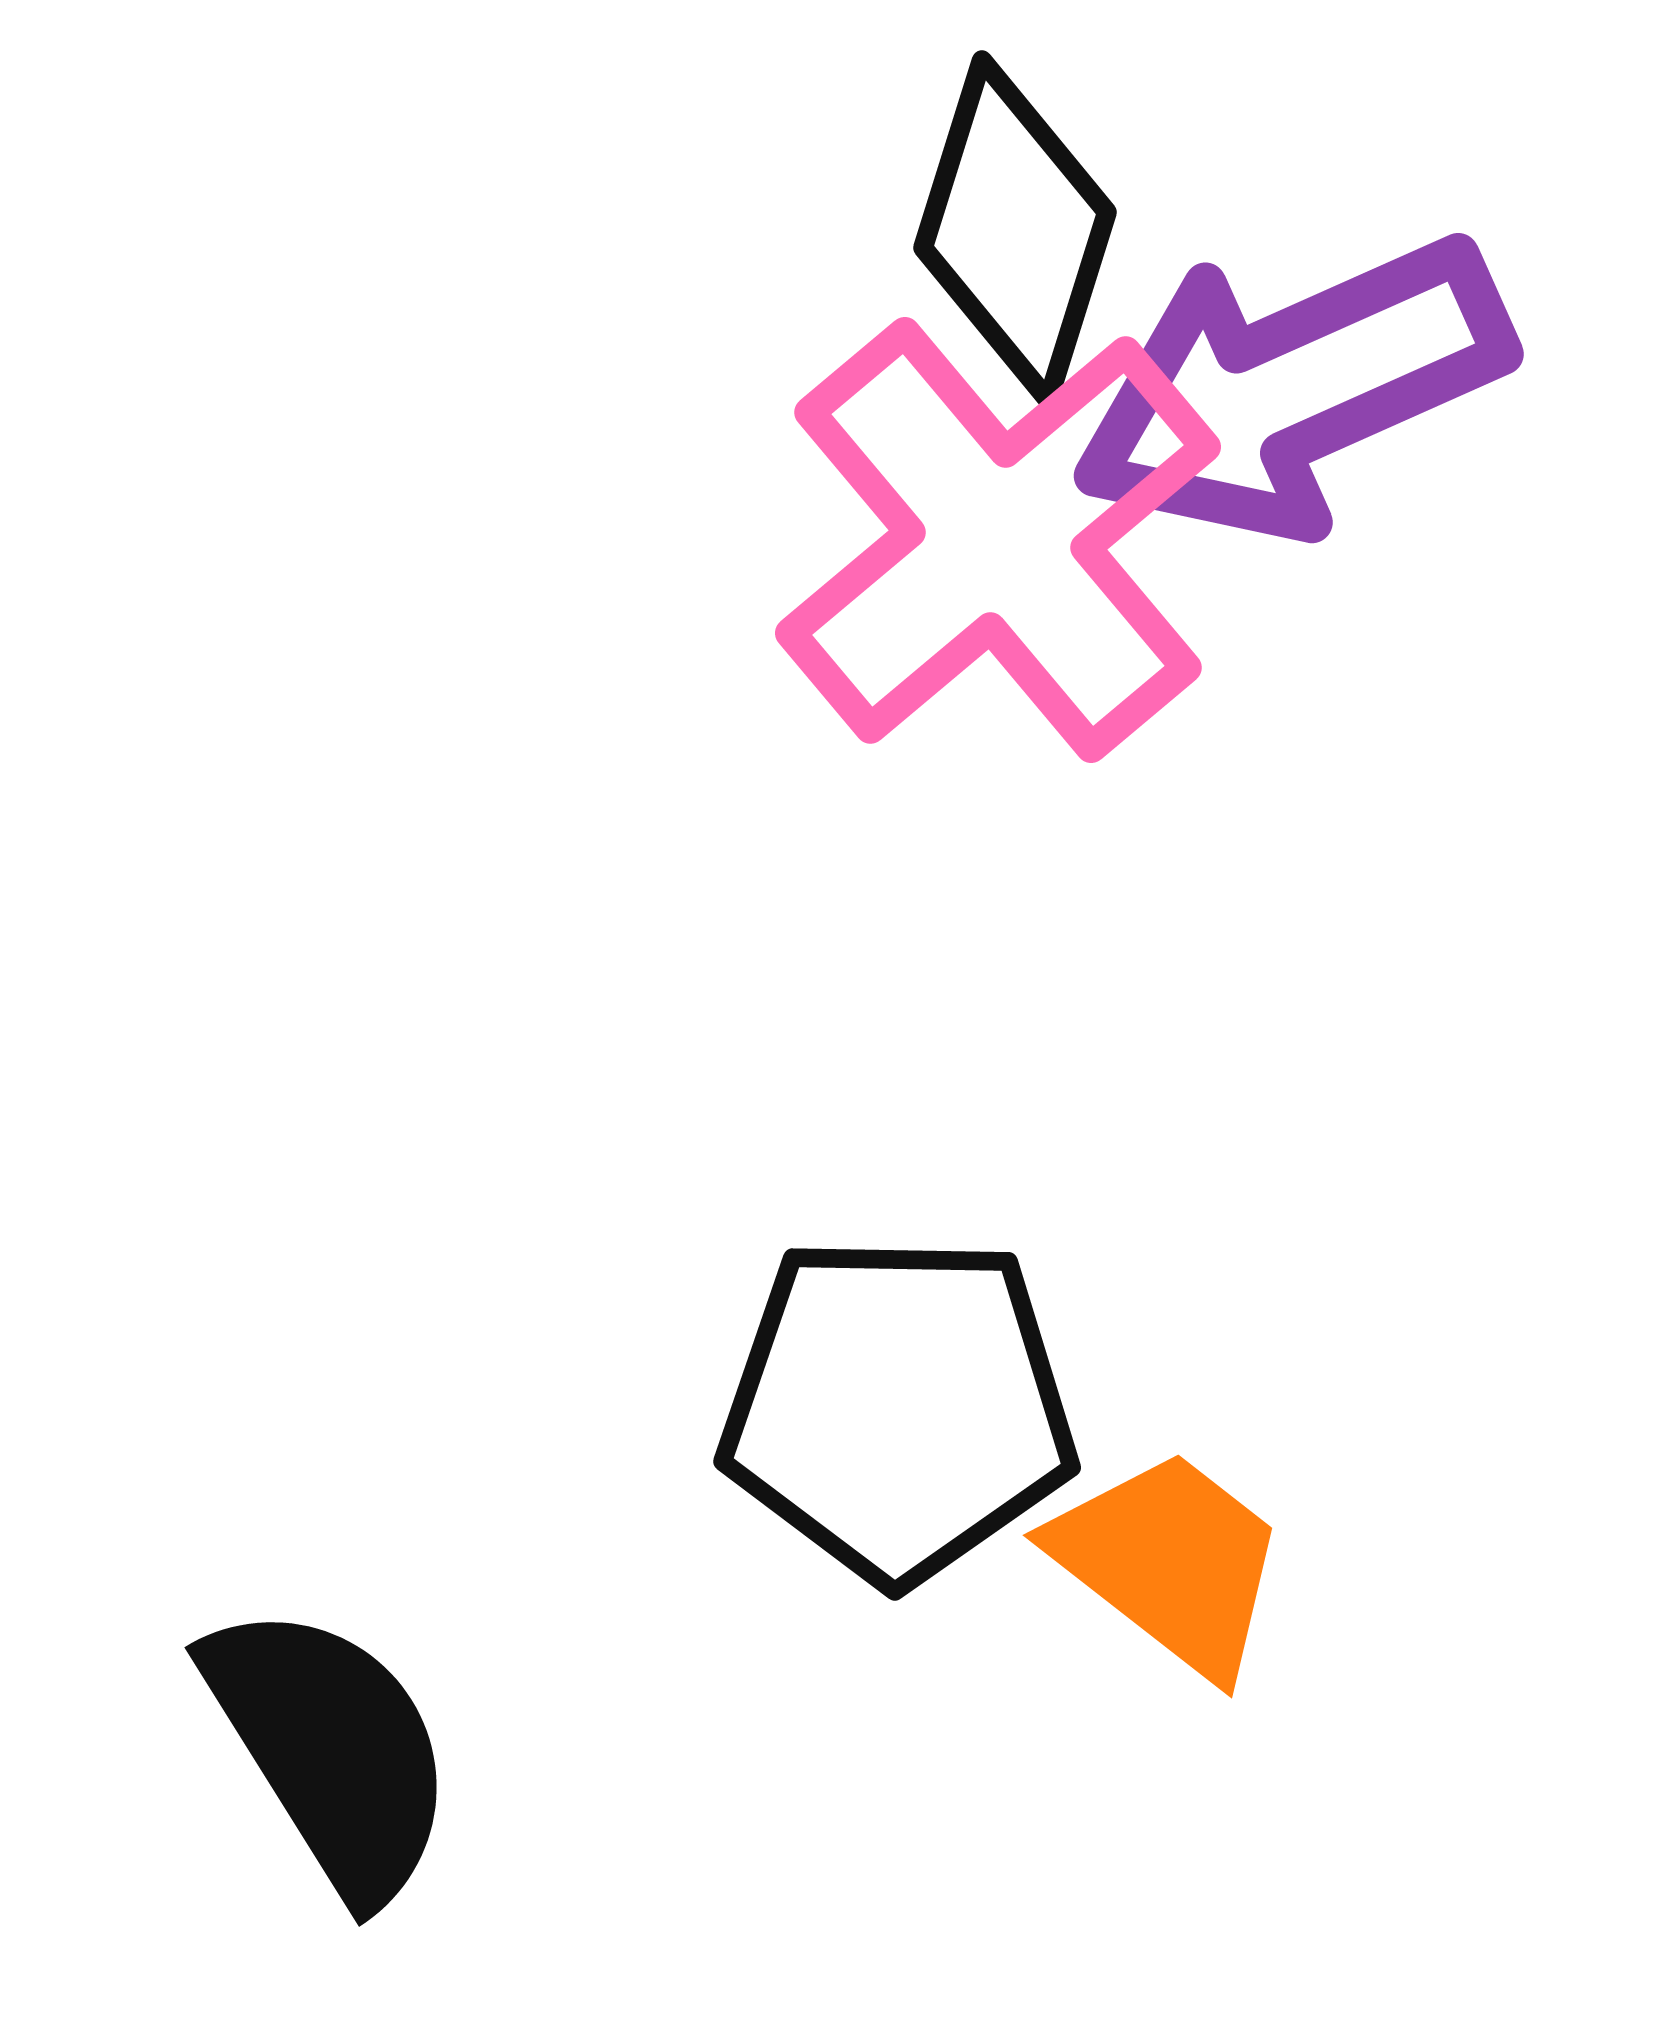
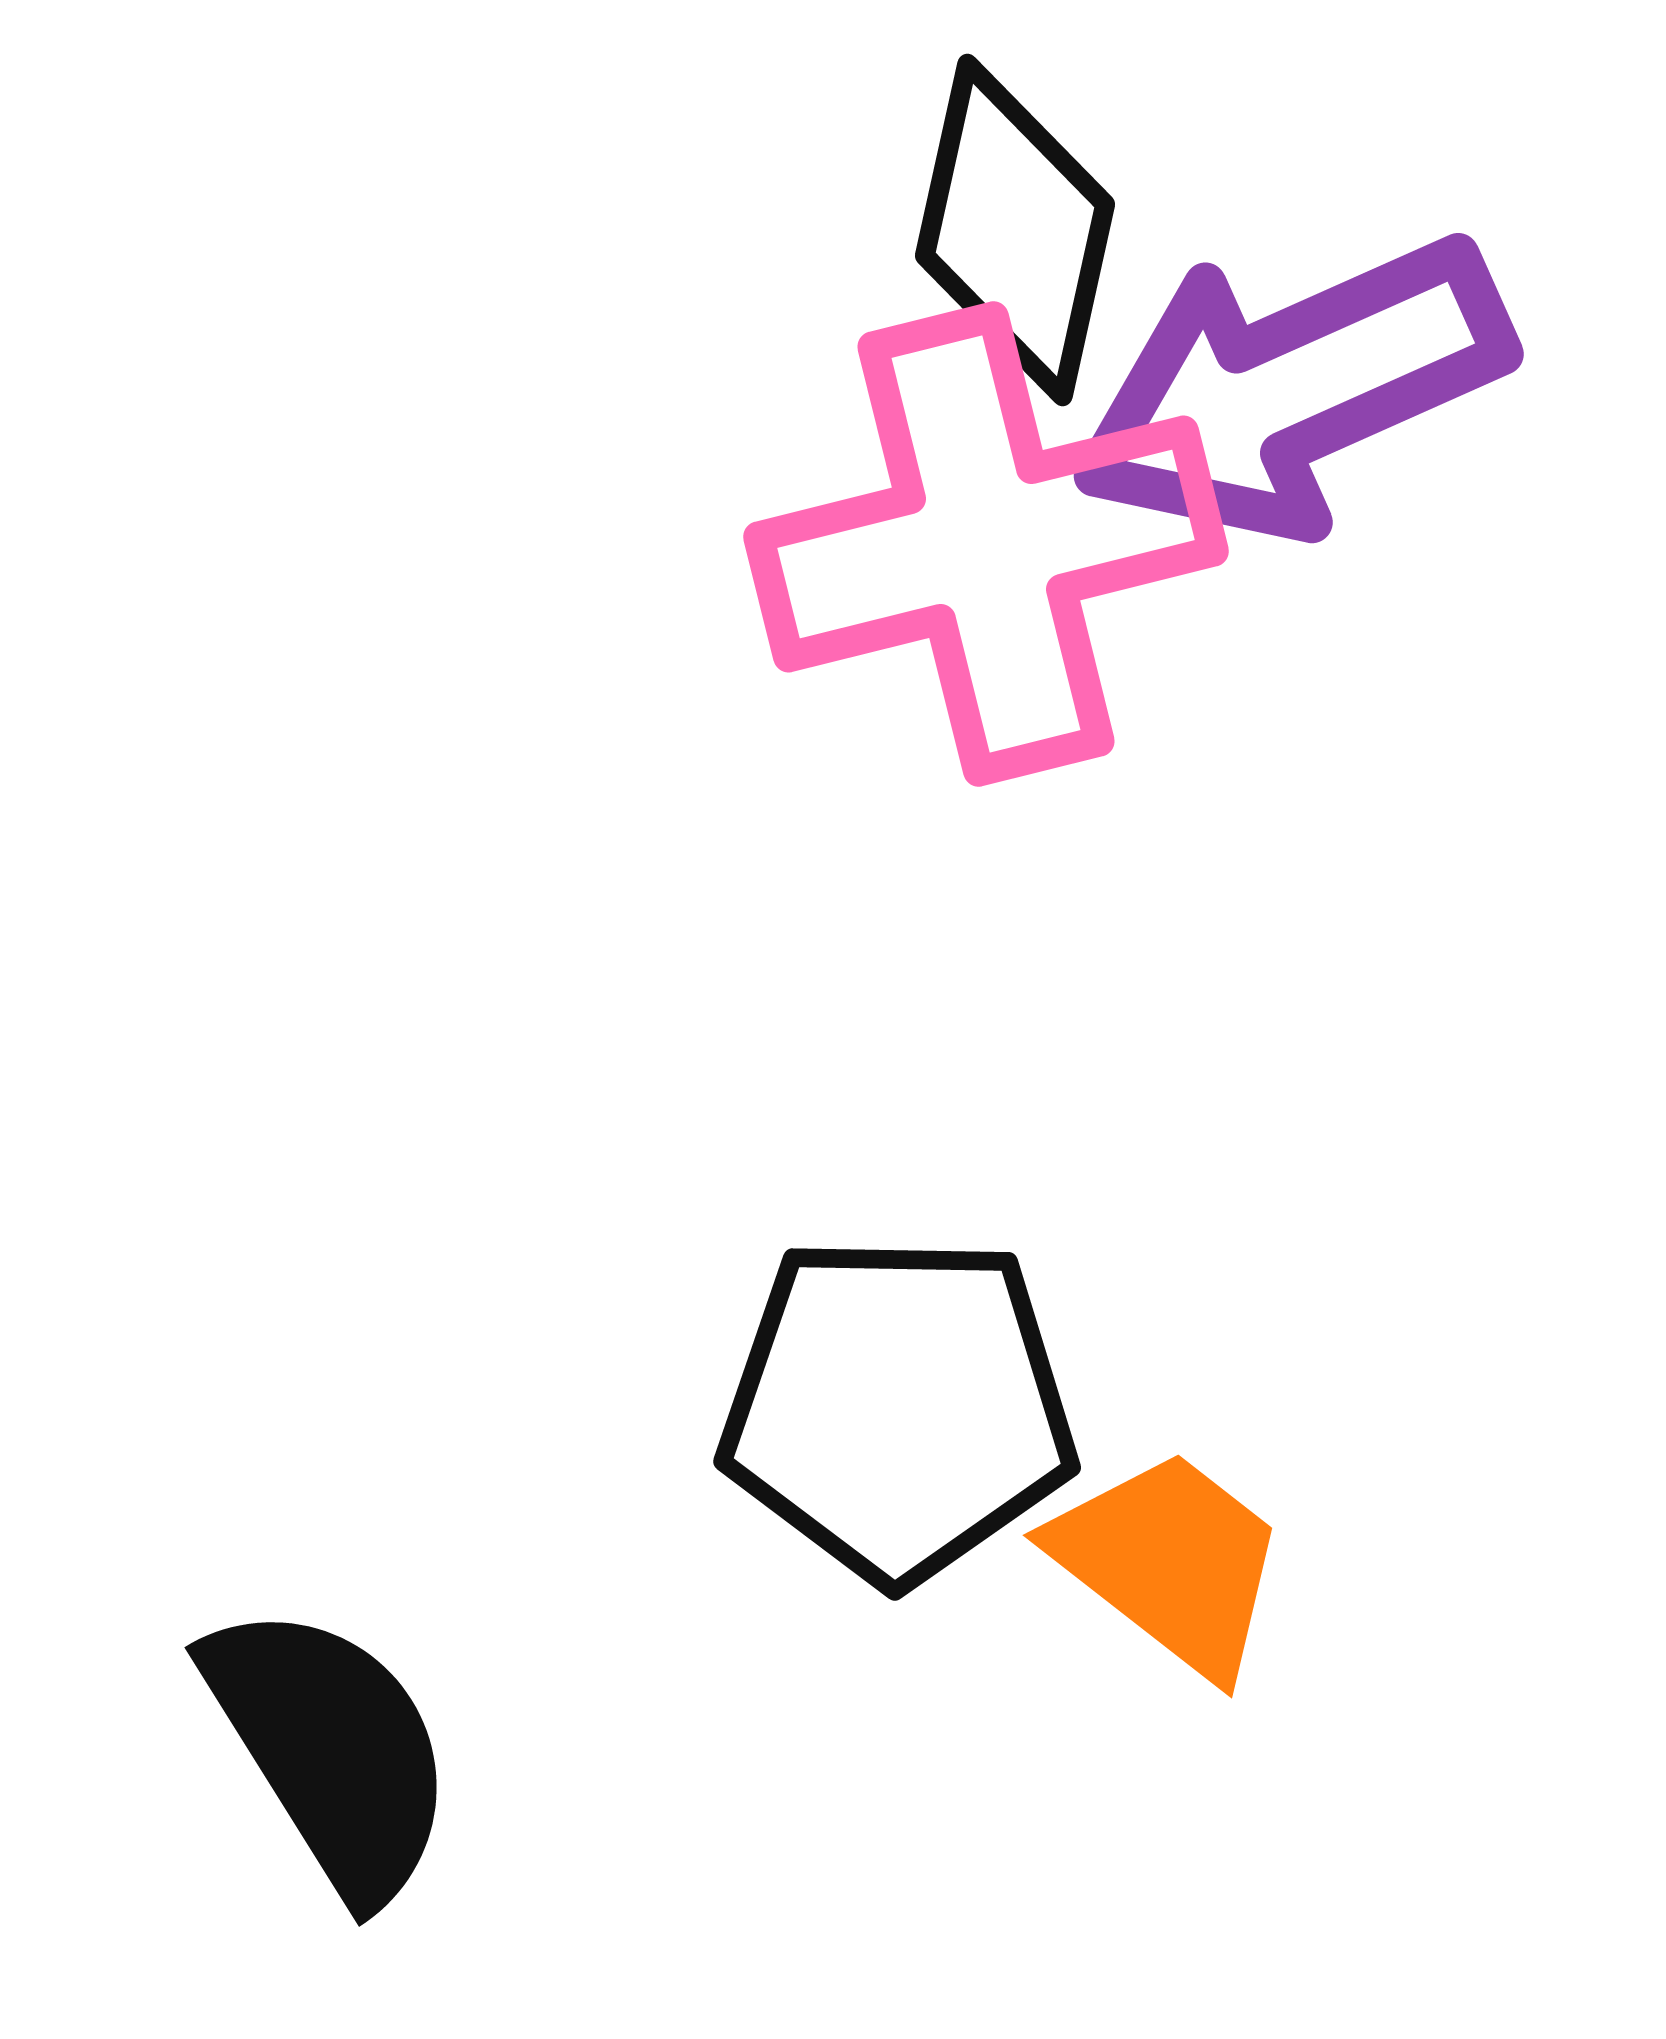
black diamond: rotated 5 degrees counterclockwise
pink cross: moved 12 px left, 4 px down; rotated 26 degrees clockwise
